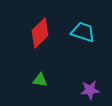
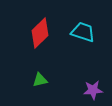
green triangle: rotated 21 degrees counterclockwise
purple star: moved 3 px right
